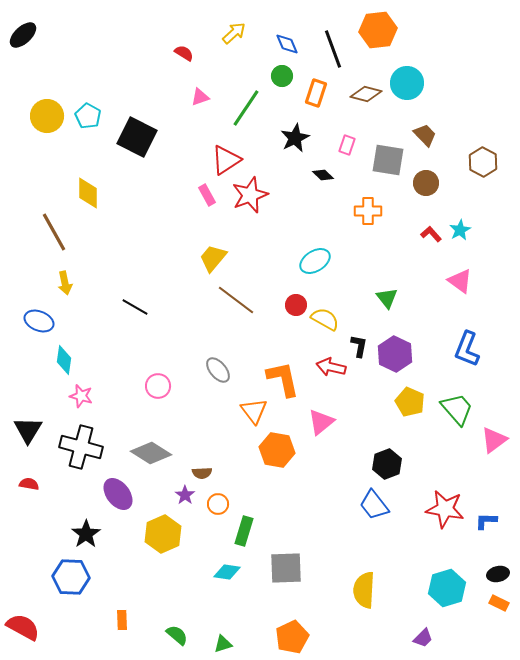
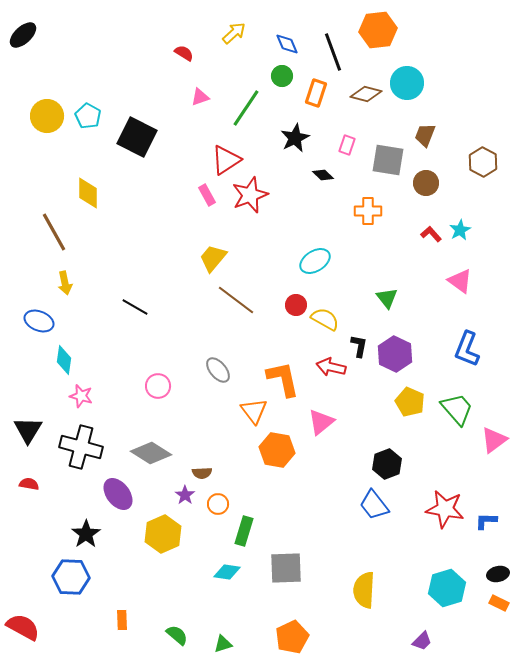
black line at (333, 49): moved 3 px down
brown trapezoid at (425, 135): rotated 115 degrees counterclockwise
purple trapezoid at (423, 638): moved 1 px left, 3 px down
